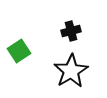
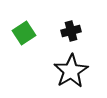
green square: moved 5 px right, 18 px up
